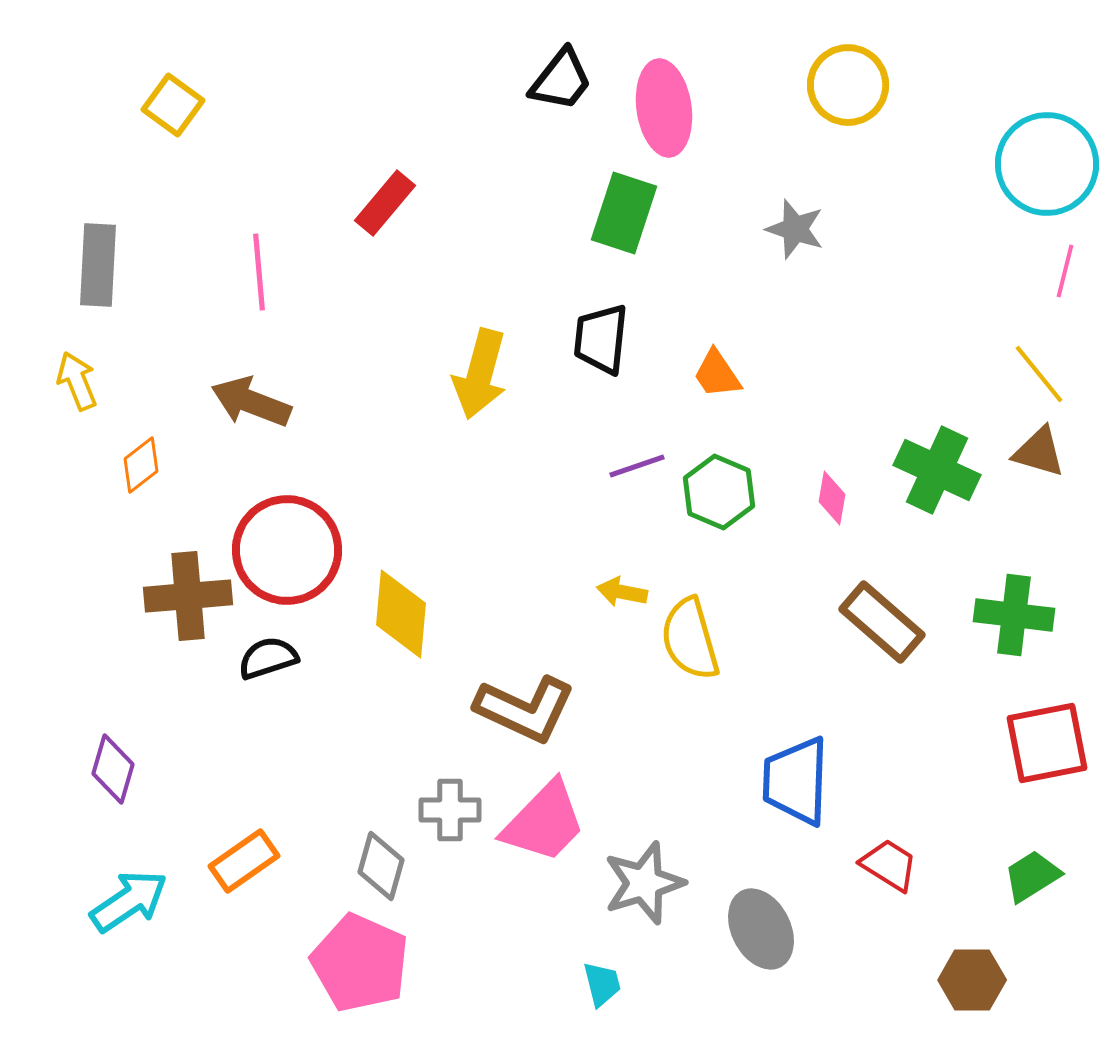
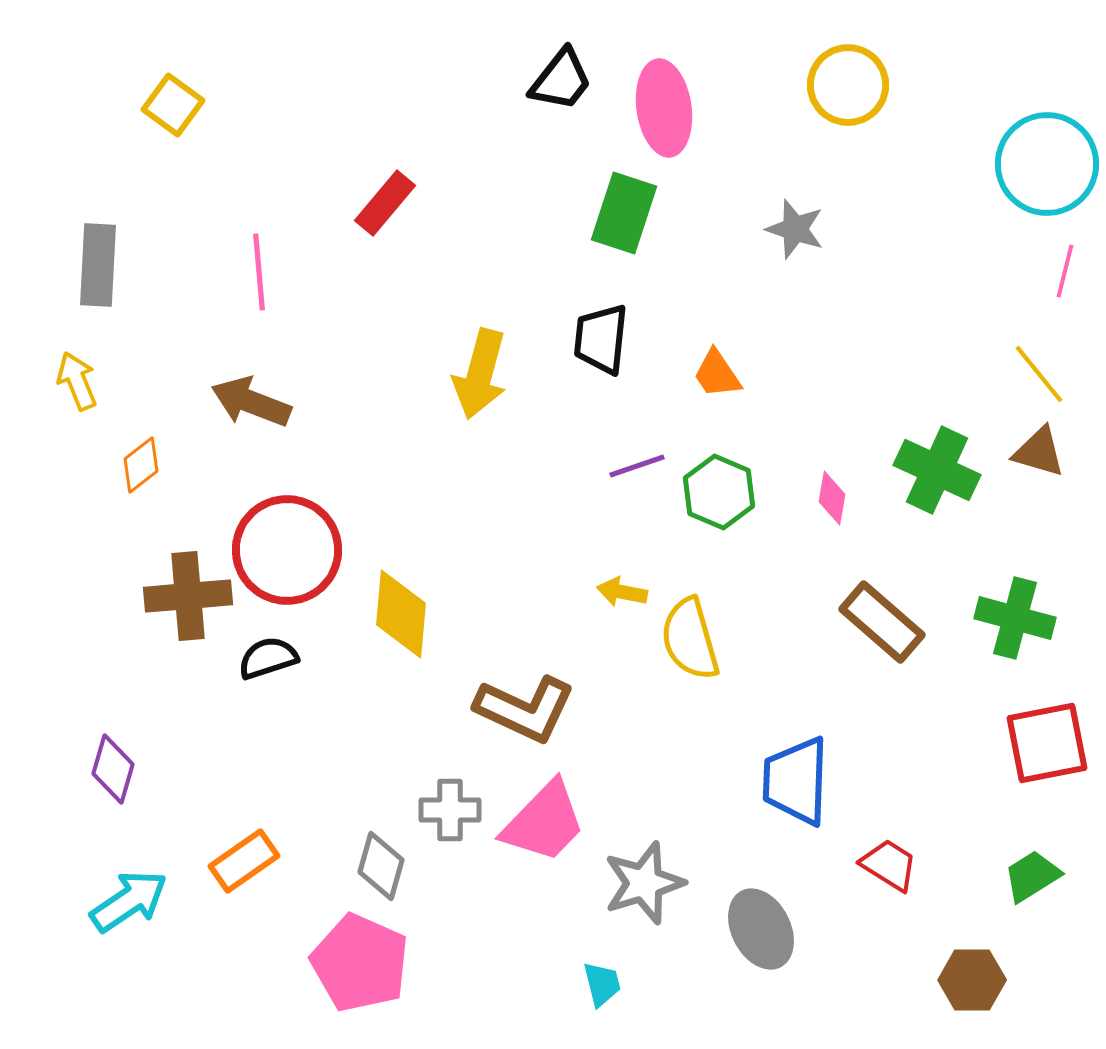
green cross at (1014, 615): moved 1 px right, 3 px down; rotated 8 degrees clockwise
